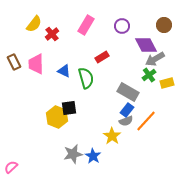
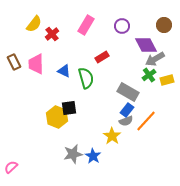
yellow rectangle: moved 3 px up
